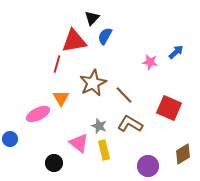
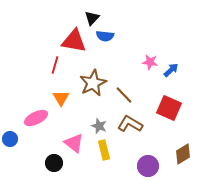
blue semicircle: rotated 114 degrees counterclockwise
red triangle: rotated 20 degrees clockwise
blue arrow: moved 5 px left, 18 px down
red line: moved 2 px left, 1 px down
pink ellipse: moved 2 px left, 4 px down
pink triangle: moved 5 px left
